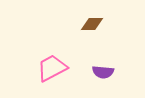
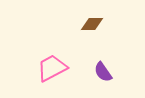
purple semicircle: rotated 50 degrees clockwise
